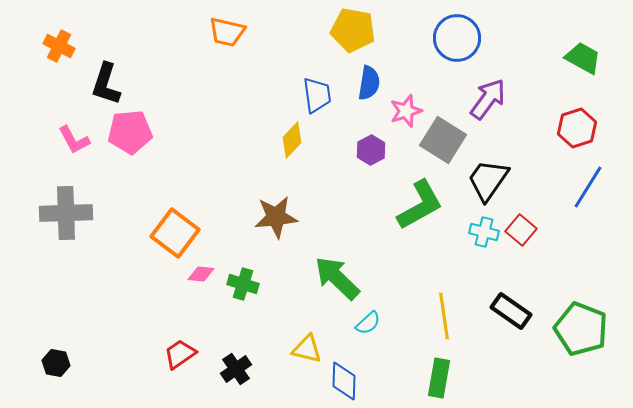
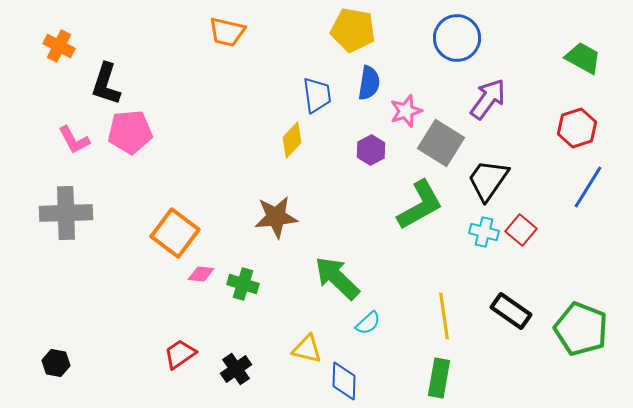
gray square: moved 2 px left, 3 px down
